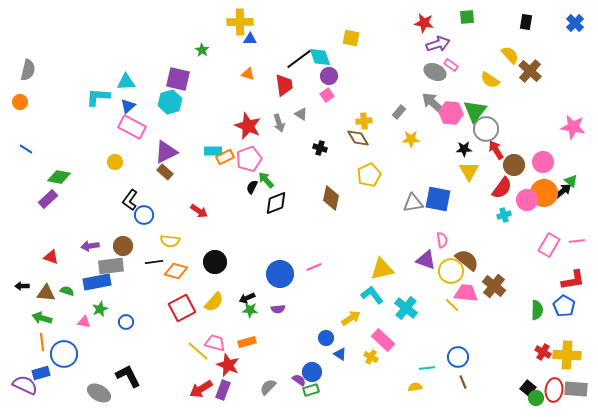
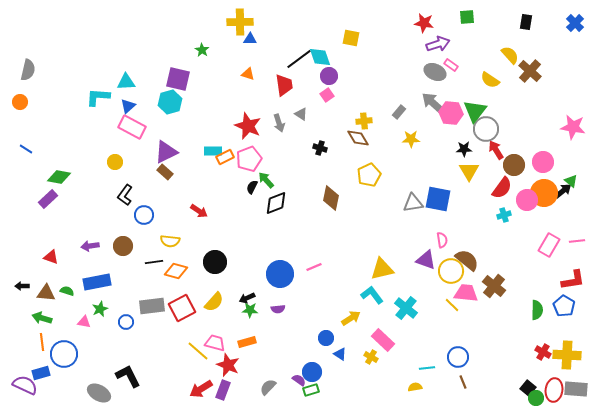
black L-shape at (130, 200): moved 5 px left, 5 px up
gray rectangle at (111, 266): moved 41 px right, 40 px down
